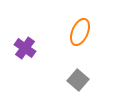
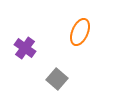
gray square: moved 21 px left, 1 px up
